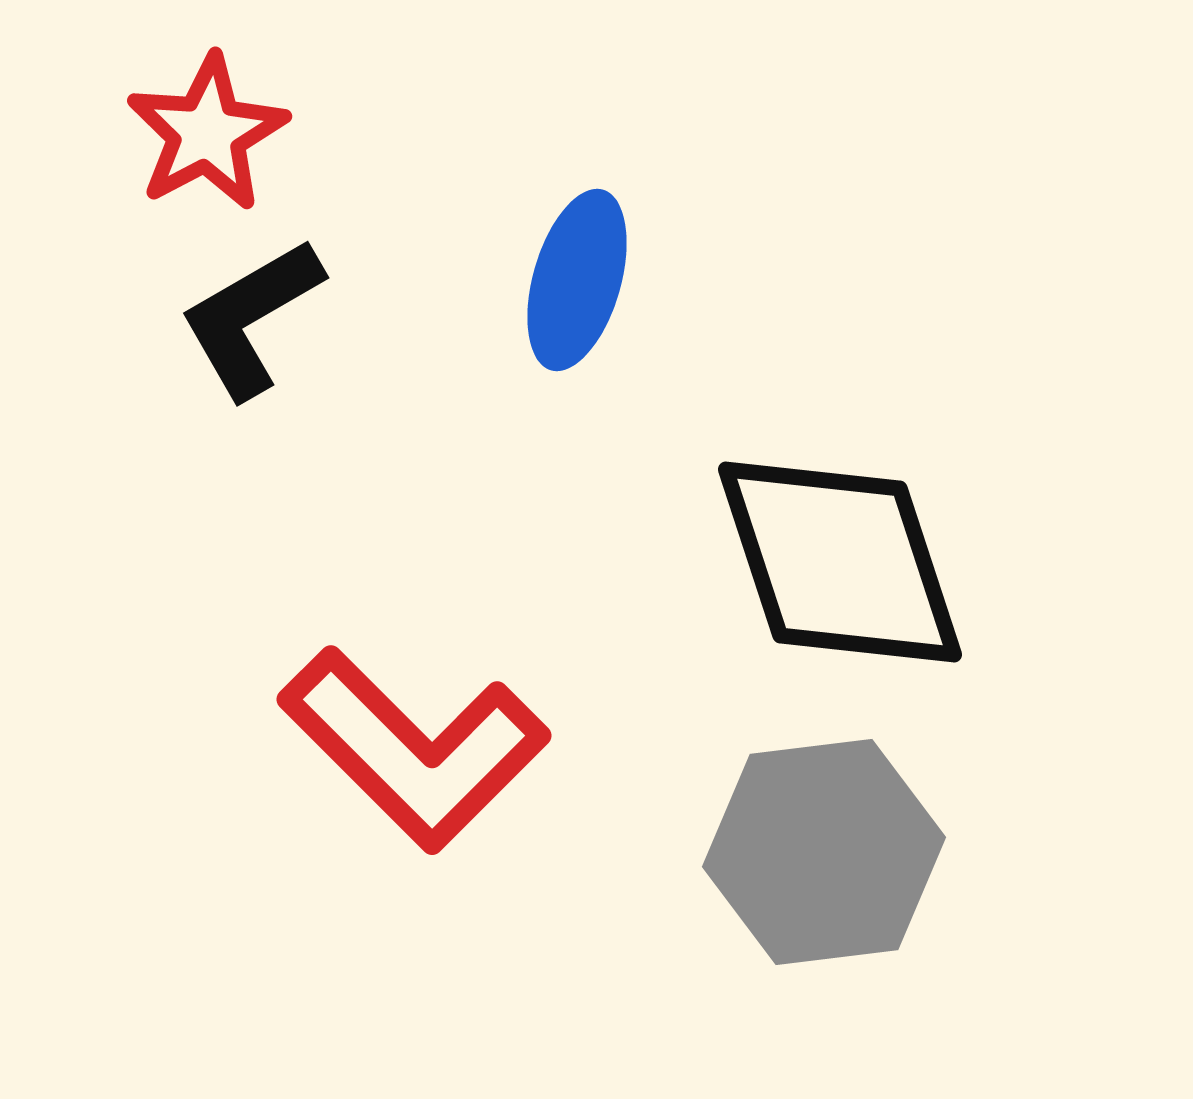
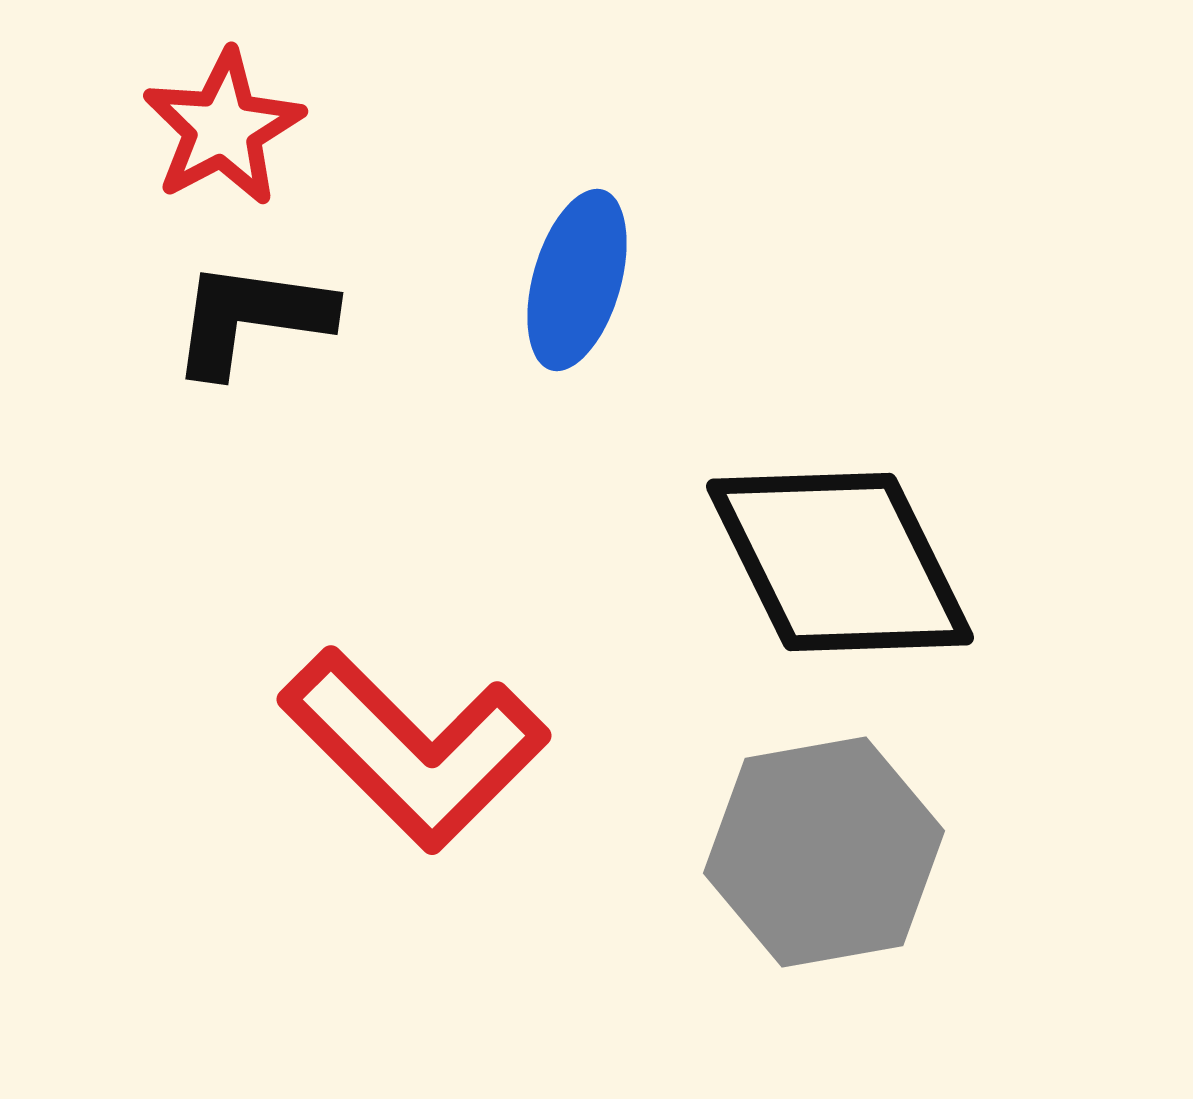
red star: moved 16 px right, 5 px up
black L-shape: rotated 38 degrees clockwise
black diamond: rotated 8 degrees counterclockwise
gray hexagon: rotated 3 degrees counterclockwise
